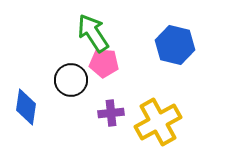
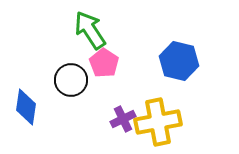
green arrow: moved 3 px left, 3 px up
blue hexagon: moved 4 px right, 16 px down
pink pentagon: rotated 28 degrees clockwise
purple cross: moved 12 px right, 6 px down; rotated 20 degrees counterclockwise
yellow cross: rotated 18 degrees clockwise
